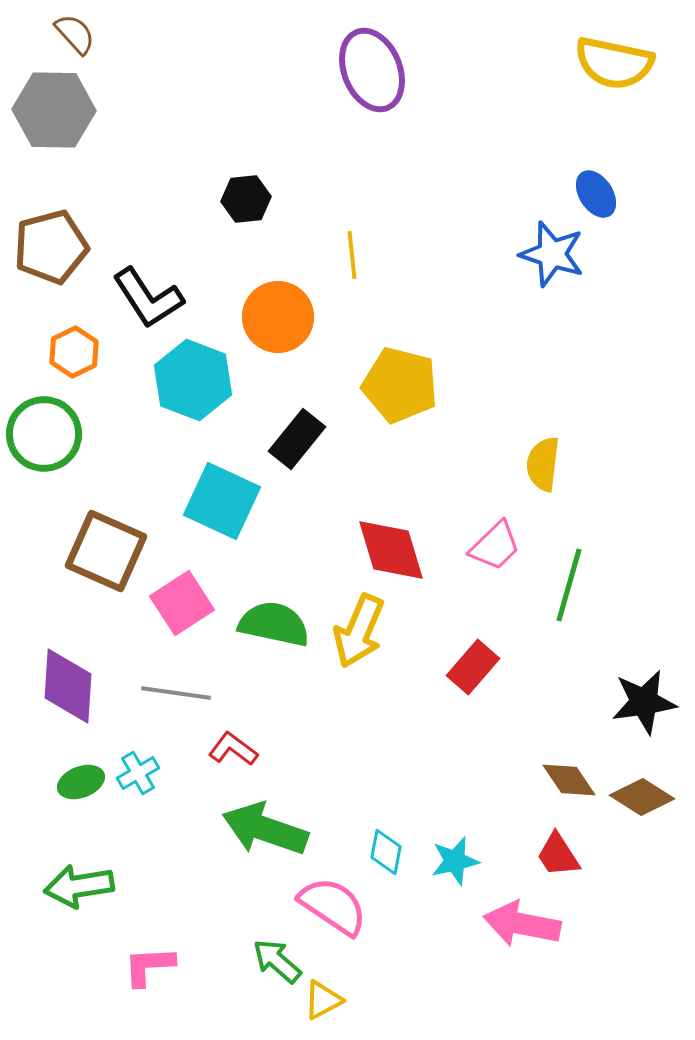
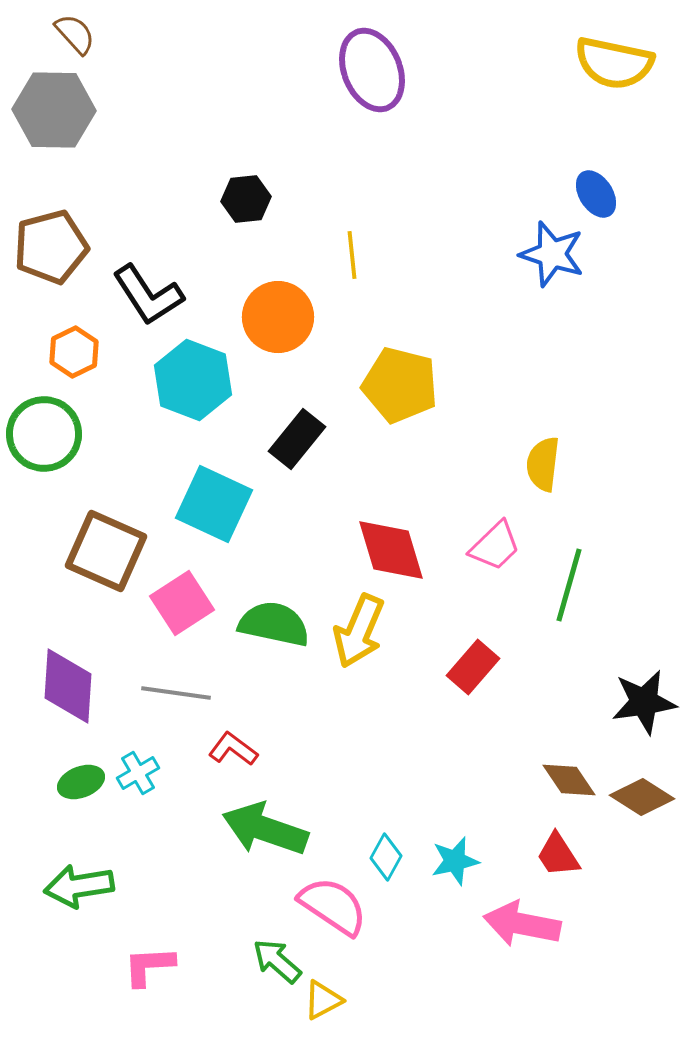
black L-shape at (148, 298): moved 3 px up
cyan square at (222, 501): moved 8 px left, 3 px down
cyan diamond at (386, 852): moved 5 px down; rotated 18 degrees clockwise
